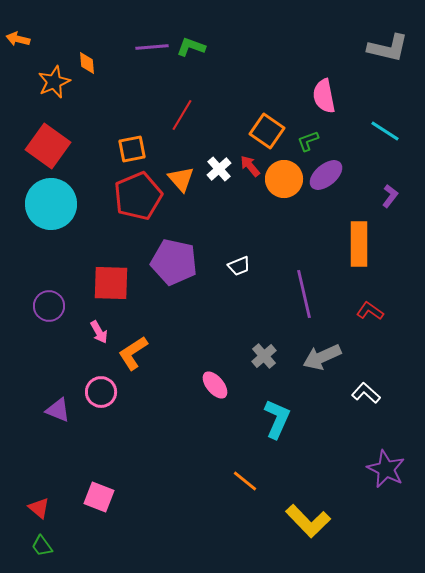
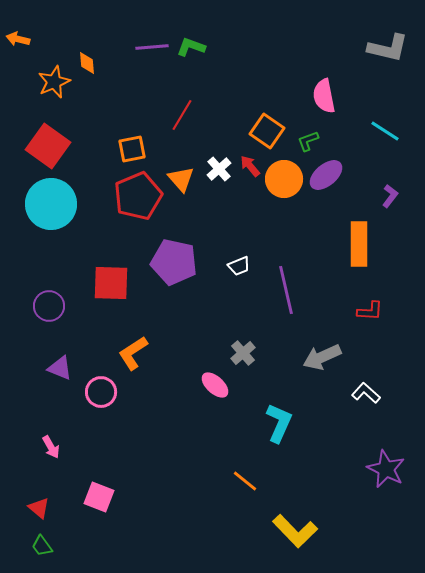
purple line at (304, 294): moved 18 px left, 4 px up
red L-shape at (370, 311): rotated 148 degrees clockwise
pink arrow at (99, 332): moved 48 px left, 115 px down
gray cross at (264, 356): moved 21 px left, 3 px up
pink ellipse at (215, 385): rotated 8 degrees counterclockwise
purple triangle at (58, 410): moved 2 px right, 42 px up
cyan L-shape at (277, 419): moved 2 px right, 4 px down
yellow L-shape at (308, 521): moved 13 px left, 10 px down
